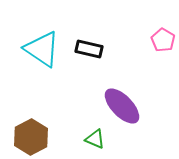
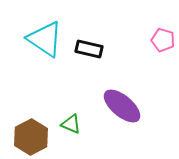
pink pentagon: rotated 15 degrees counterclockwise
cyan triangle: moved 3 px right, 10 px up
purple ellipse: rotated 6 degrees counterclockwise
green triangle: moved 24 px left, 15 px up
